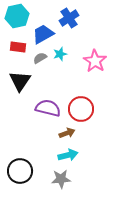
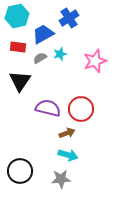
pink star: rotated 20 degrees clockwise
cyan arrow: rotated 30 degrees clockwise
